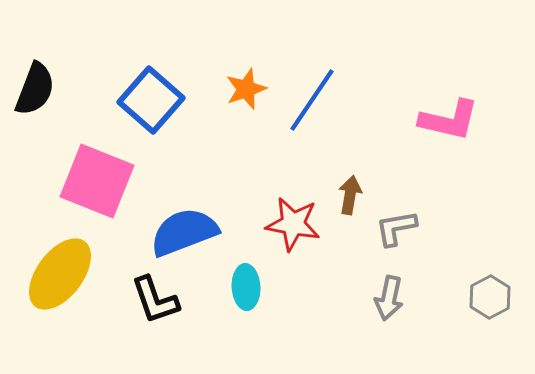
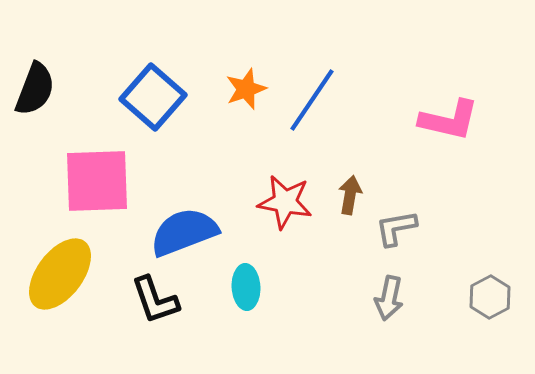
blue square: moved 2 px right, 3 px up
pink square: rotated 24 degrees counterclockwise
red star: moved 8 px left, 22 px up
